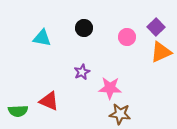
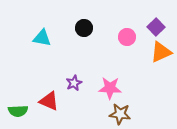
purple star: moved 8 px left, 11 px down
